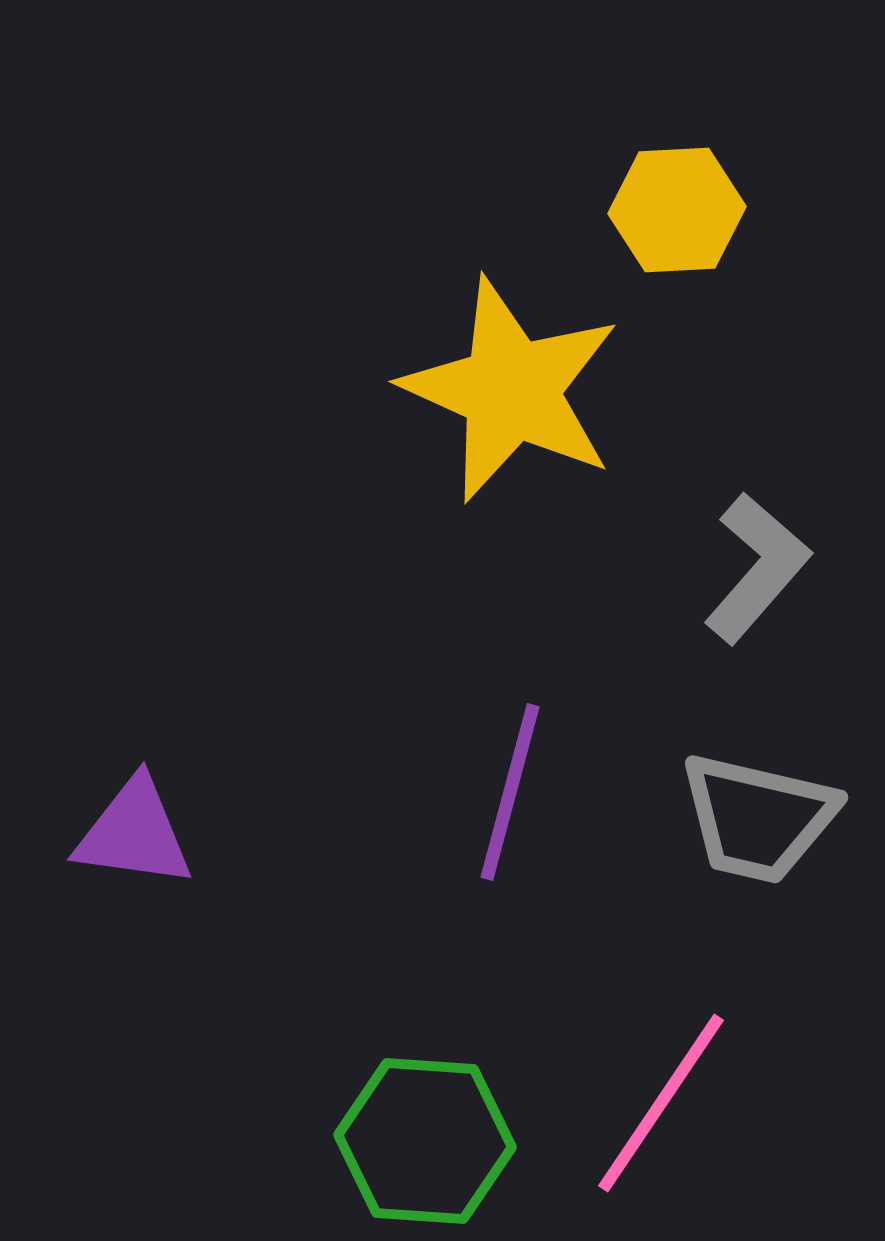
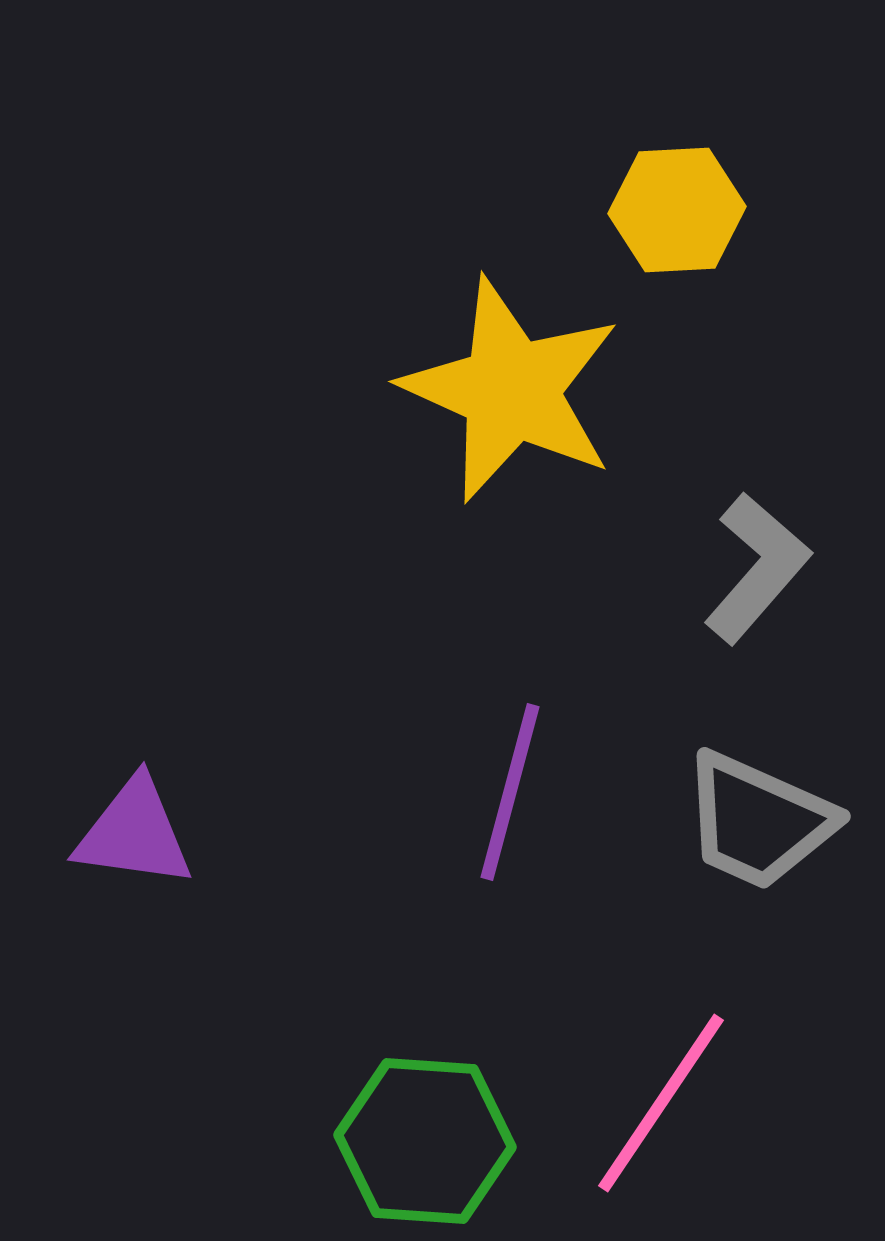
gray trapezoid: moved 3 px down; rotated 11 degrees clockwise
